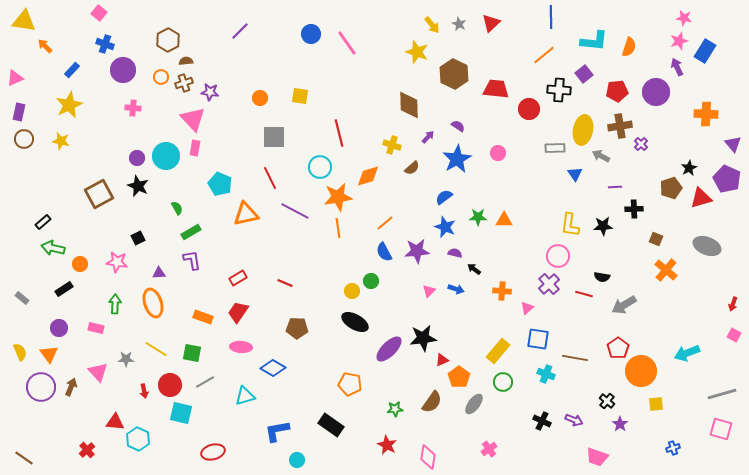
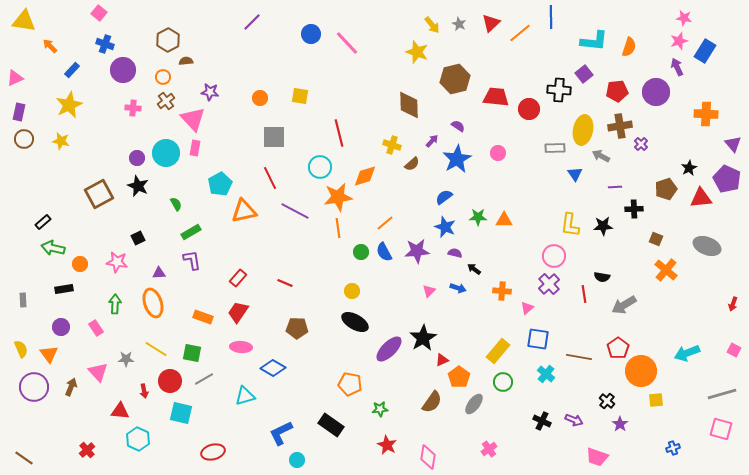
purple line at (240, 31): moved 12 px right, 9 px up
pink line at (347, 43): rotated 8 degrees counterclockwise
orange arrow at (45, 46): moved 5 px right
orange line at (544, 55): moved 24 px left, 22 px up
brown hexagon at (454, 74): moved 1 px right, 5 px down; rotated 20 degrees clockwise
orange circle at (161, 77): moved 2 px right
brown cross at (184, 83): moved 18 px left, 18 px down; rotated 18 degrees counterclockwise
red trapezoid at (496, 89): moved 8 px down
purple arrow at (428, 137): moved 4 px right, 4 px down
cyan circle at (166, 156): moved 3 px up
brown semicircle at (412, 168): moved 4 px up
orange diamond at (368, 176): moved 3 px left
cyan pentagon at (220, 184): rotated 20 degrees clockwise
brown pentagon at (671, 188): moved 5 px left, 1 px down
red triangle at (701, 198): rotated 10 degrees clockwise
green semicircle at (177, 208): moved 1 px left, 4 px up
orange triangle at (246, 214): moved 2 px left, 3 px up
pink circle at (558, 256): moved 4 px left
red rectangle at (238, 278): rotated 18 degrees counterclockwise
green circle at (371, 281): moved 10 px left, 29 px up
black rectangle at (64, 289): rotated 24 degrees clockwise
blue arrow at (456, 289): moved 2 px right, 1 px up
red line at (584, 294): rotated 66 degrees clockwise
gray rectangle at (22, 298): moved 1 px right, 2 px down; rotated 48 degrees clockwise
purple circle at (59, 328): moved 2 px right, 1 px up
pink rectangle at (96, 328): rotated 42 degrees clockwise
pink square at (734, 335): moved 15 px down
black star at (423, 338): rotated 24 degrees counterclockwise
yellow semicircle at (20, 352): moved 1 px right, 3 px up
brown line at (575, 358): moved 4 px right, 1 px up
cyan cross at (546, 374): rotated 18 degrees clockwise
gray line at (205, 382): moved 1 px left, 3 px up
red circle at (170, 385): moved 4 px up
purple circle at (41, 387): moved 7 px left
yellow square at (656, 404): moved 4 px up
green star at (395, 409): moved 15 px left
red triangle at (115, 422): moved 5 px right, 11 px up
blue L-shape at (277, 431): moved 4 px right, 2 px down; rotated 16 degrees counterclockwise
